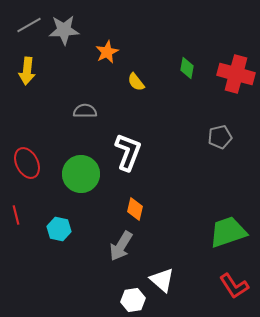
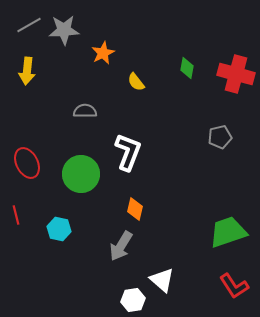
orange star: moved 4 px left, 1 px down
